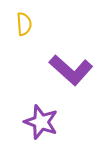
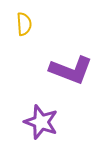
purple L-shape: rotated 21 degrees counterclockwise
